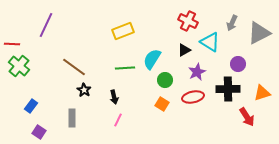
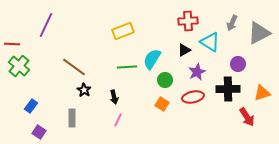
red cross: rotated 30 degrees counterclockwise
green line: moved 2 px right, 1 px up
